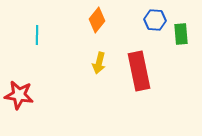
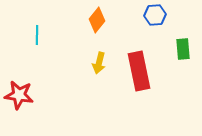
blue hexagon: moved 5 px up; rotated 10 degrees counterclockwise
green rectangle: moved 2 px right, 15 px down
